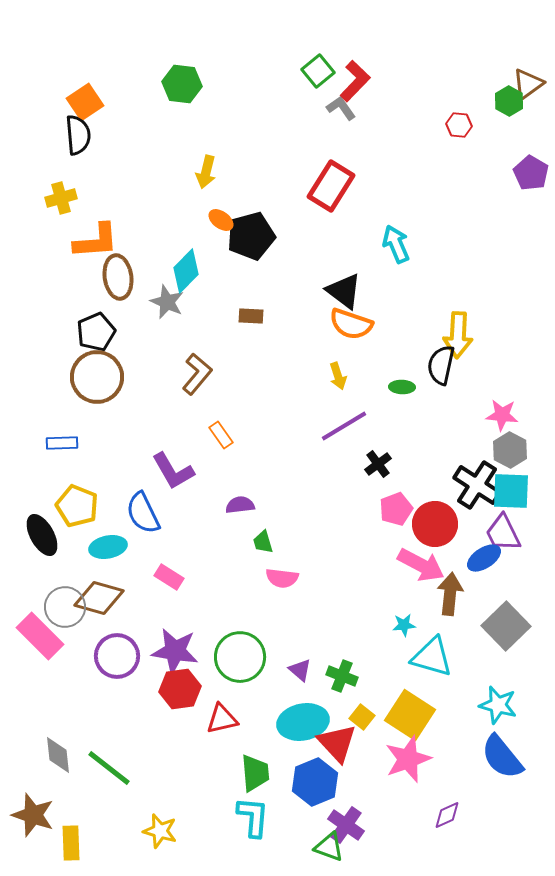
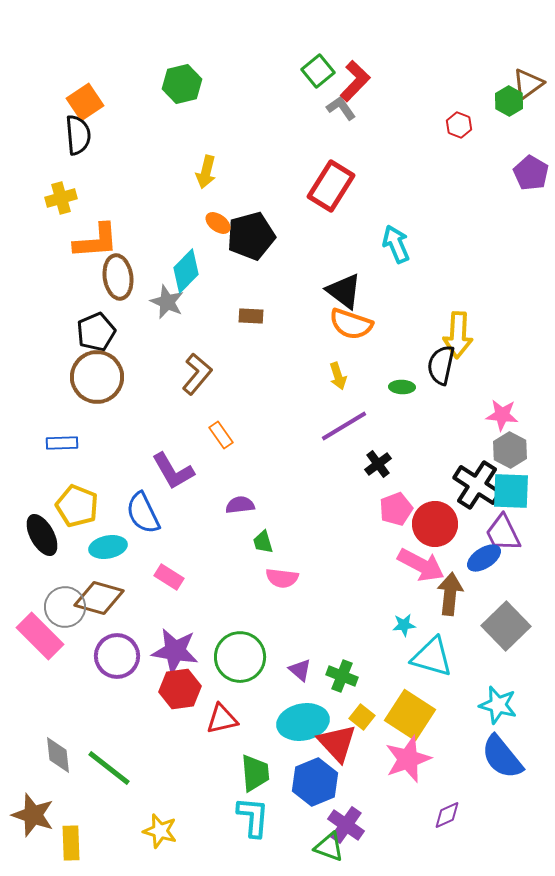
green hexagon at (182, 84): rotated 21 degrees counterclockwise
red hexagon at (459, 125): rotated 15 degrees clockwise
orange ellipse at (221, 220): moved 3 px left, 3 px down
